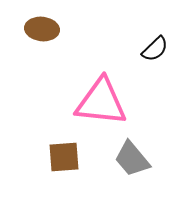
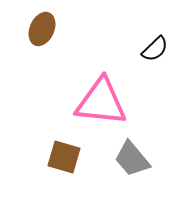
brown ellipse: rotated 72 degrees counterclockwise
brown square: rotated 20 degrees clockwise
